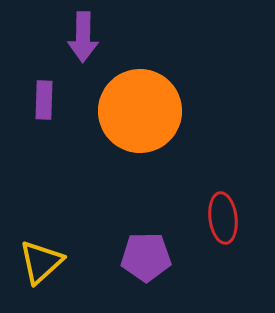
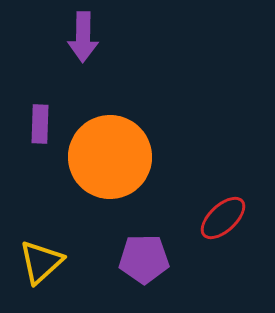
purple rectangle: moved 4 px left, 24 px down
orange circle: moved 30 px left, 46 px down
red ellipse: rotated 54 degrees clockwise
purple pentagon: moved 2 px left, 2 px down
